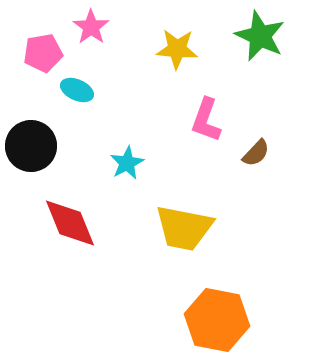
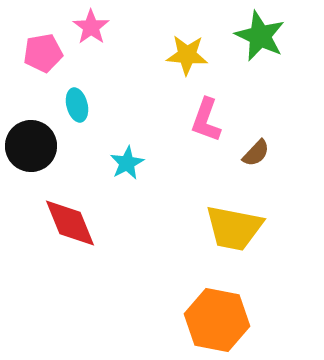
yellow star: moved 10 px right, 6 px down
cyan ellipse: moved 15 px down; rotated 52 degrees clockwise
yellow trapezoid: moved 50 px right
